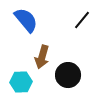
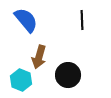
black line: rotated 42 degrees counterclockwise
brown arrow: moved 3 px left
cyan hexagon: moved 2 px up; rotated 25 degrees clockwise
